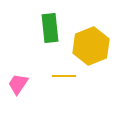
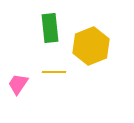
yellow line: moved 10 px left, 4 px up
